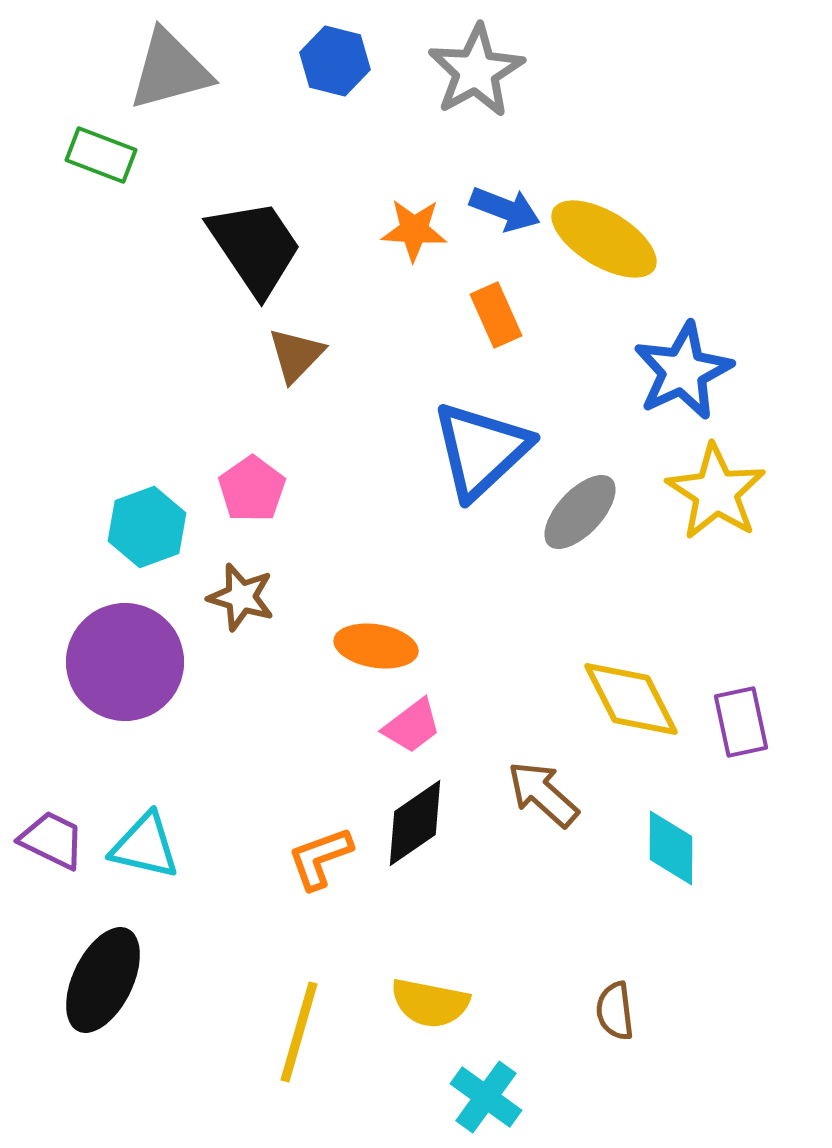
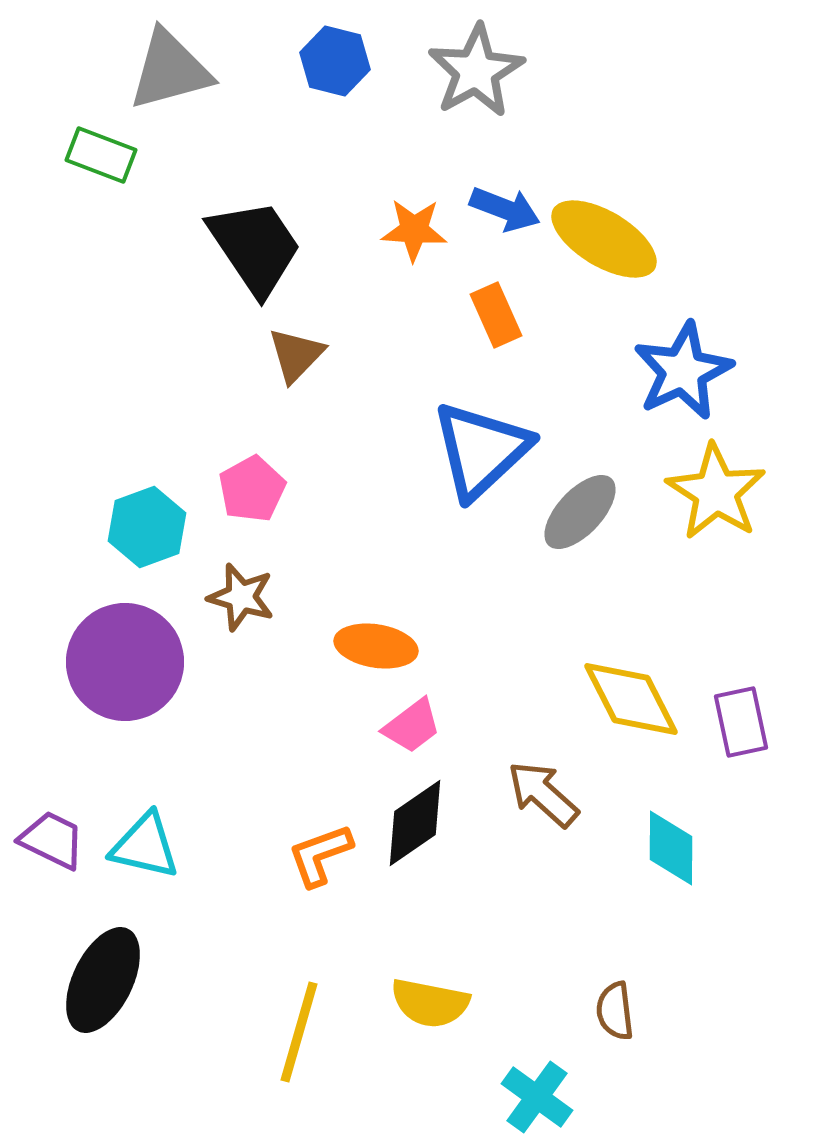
pink pentagon: rotated 6 degrees clockwise
orange L-shape: moved 3 px up
cyan cross: moved 51 px right
